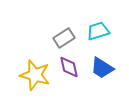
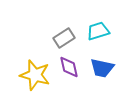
blue trapezoid: rotated 20 degrees counterclockwise
